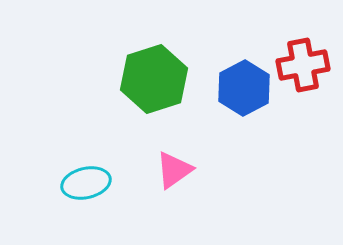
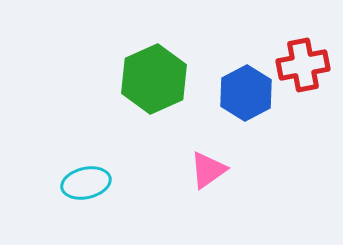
green hexagon: rotated 6 degrees counterclockwise
blue hexagon: moved 2 px right, 5 px down
pink triangle: moved 34 px right
